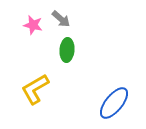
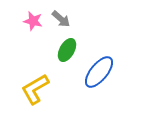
pink star: moved 4 px up
green ellipse: rotated 25 degrees clockwise
blue ellipse: moved 15 px left, 31 px up
